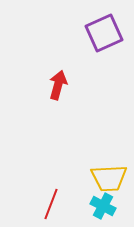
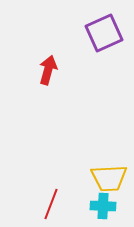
red arrow: moved 10 px left, 15 px up
cyan cross: rotated 25 degrees counterclockwise
